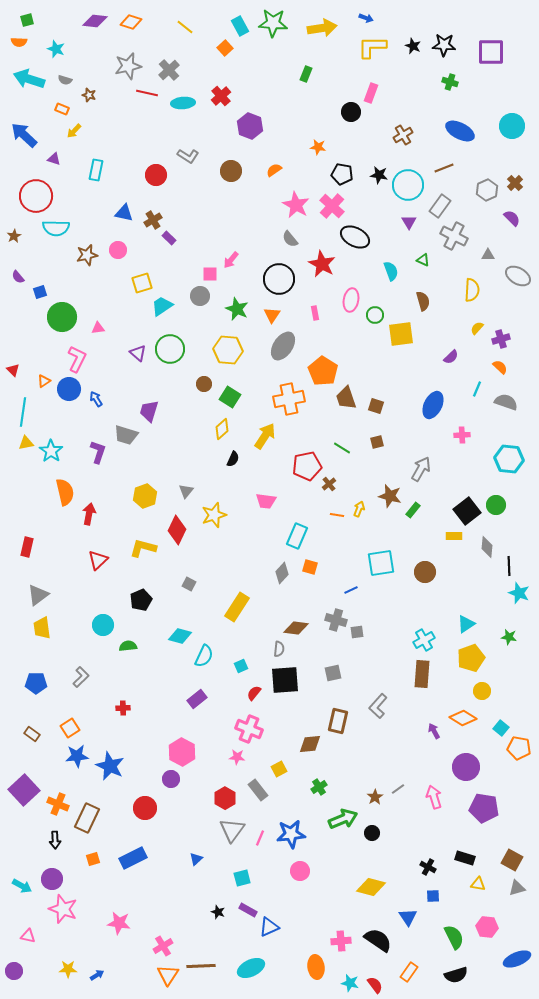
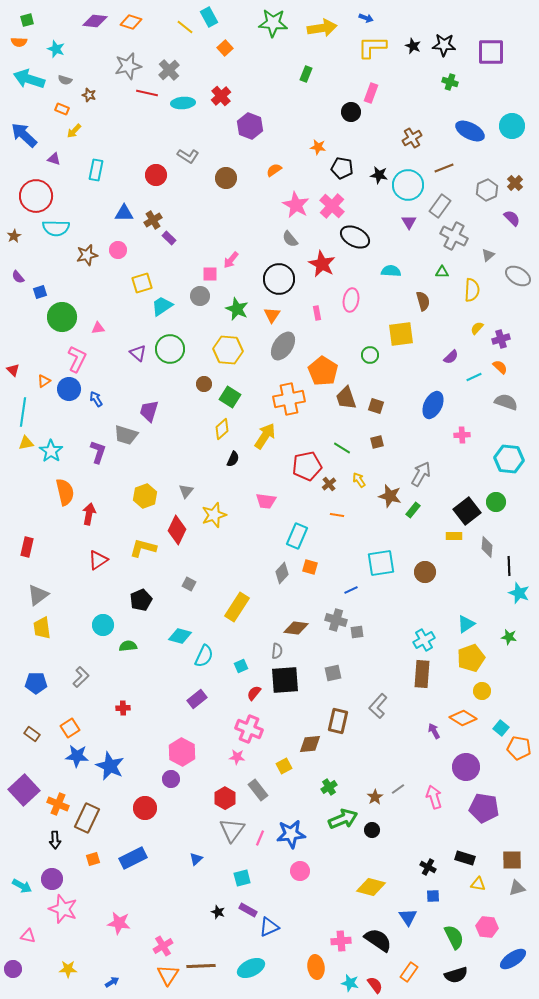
cyan rectangle at (240, 26): moved 31 px left, 9 px up
blue ellipse at (460, 131): moved 10 px right
brown cross at (403, 135): moved 9 px right, 3 px down
brown circle at (231, 171): moved 5 px left, 7 px down
black pentagon at (342, 174): moved 6 px up
blue triangle at (124, 213): rotated 12 degrees counterclockwise
gray triangle at (488, 255): rotated 40 degrees counterclockwise
green triangle at (423, 260): moved 19 px right, 12 px down; rotated 24 degrees counterclockwise
cyan semicircle at (391, 271): rotated 66 degrees counterclockwise
pink rectangle at (315, 313): moved 2 px right
green circle at (375, 315): moved 5 px left, 40 px down
cyan line at (477, 389): moved 3 px left, 12 px up; rotated 42 degrees clockwise
gray arrow at (421, 469): moved 5 px down
green circle at (496, 505): moved 3 px up
yellow arrow at (359, 509): moved 29 px up; rotated 56 degrees counterclockwise
red triangle at (98, 560): rotated 10 degrees clockwise
gray semicircle at (279, 649): moved 2 px left, 2 px down
blue star at (77, 756): rotated 10 degrees clockwise
yellow square at (279, 769): moved 5 px right, 3 px up
green cross at (319, 787): moved 10 px right
black circle at (372, 833): moved 3 px up
brown square at (512, 860): rotated 30 degrees counterclockwise
blue ellipse at (517, 959): moved 4 px left; rotated 12 degrees counterclockwise
purple circle at (14, 971): moved 1 px left, 2 px up
blue arrow at (97, 975): moved 15 px right, 7 px down
